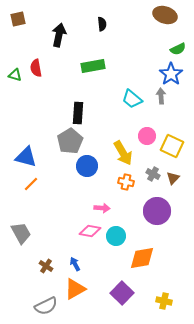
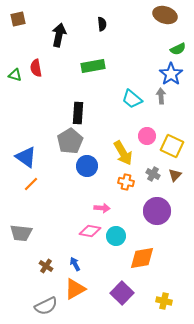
blue triangle: rotated 20 degrees clockwise
brown triangle: moved 2 px right, 3 px up
gray trapezoid: rotated 125 degrees clockwise
